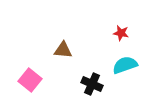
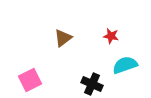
red star: moved 10 px left, 3 px down
brown triangle: moved 12 px up; rotated 42 degrees counterclockwise
pink square: rotated 25 degrees clockwise
